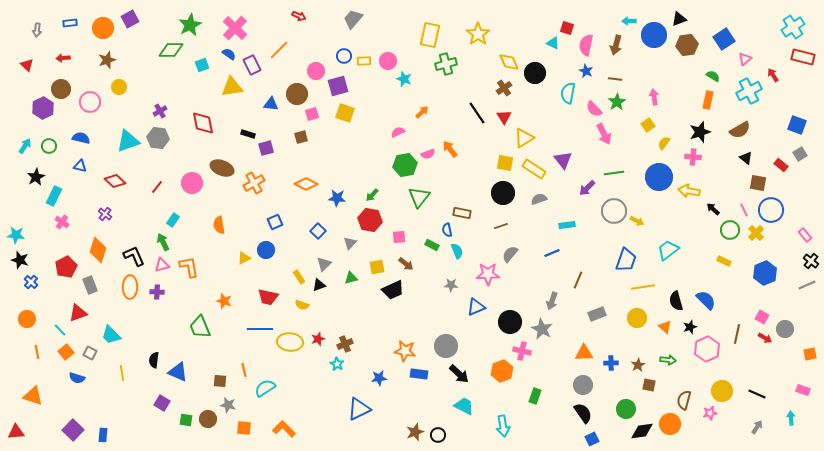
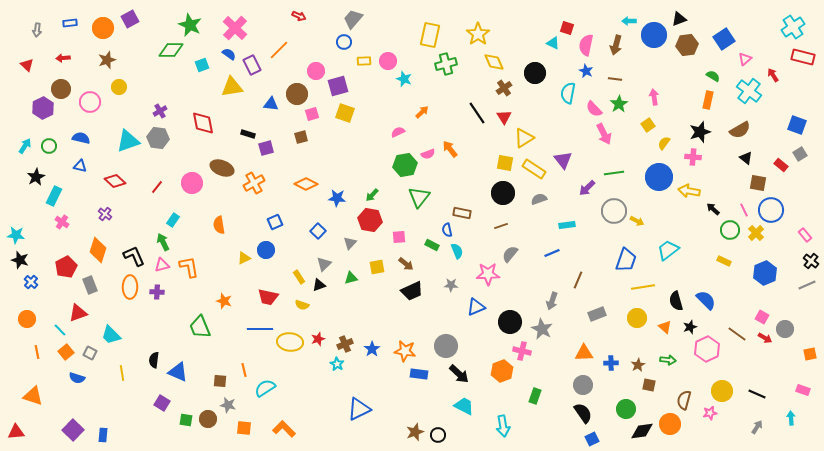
green star at (190, 25): rotated 20 degrees counterclockwise
blue circle at (344, 56): moved 14 px up
yellow diamond at (509, 62): moved 15 px left
cyan cross at (749, 91): rotated 25 degrees counterclockwise
green star at (617, 102): moved 2 px right, 2 px down
black trapezoid at (393, 290): moved 19 px right, 1 px down
brown line at (737, 334): rotated 66 degrees counterclockwise
blue star at (379, 378): moved 7 px left, 29 px up; rotated 28 degrees counterclockwise
